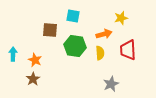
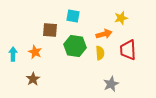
orange star: moved 8 px up
